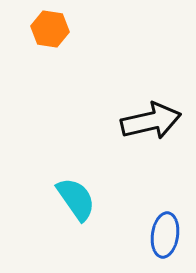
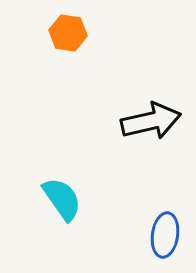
orange hexagon: moved 18 px right, 4 px down
cyan semicircle: moved 14 px left
